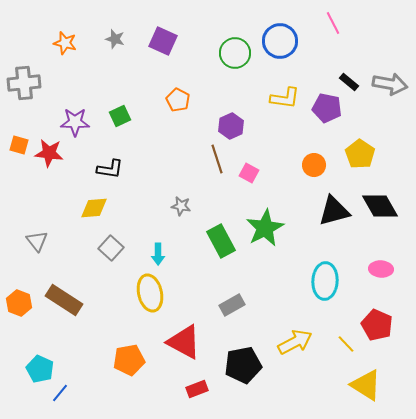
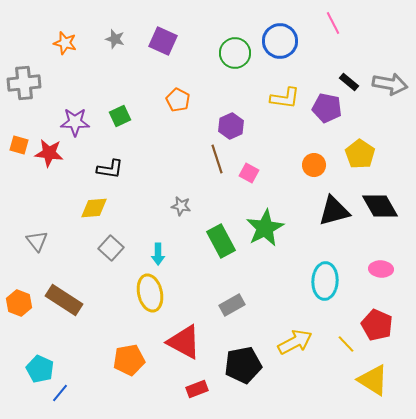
yellow triangle at (366, 385): moved 7 px right, 5 px up
